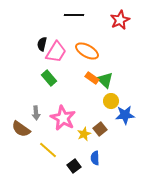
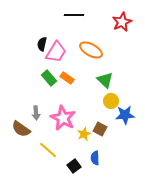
red star: moved 2 px right, 2 px down
orange ellipse: moved 4 px right, 1 px up
orange rectangle: moved 25 px left
brown square: rotated 24 degrees counterclockwise
